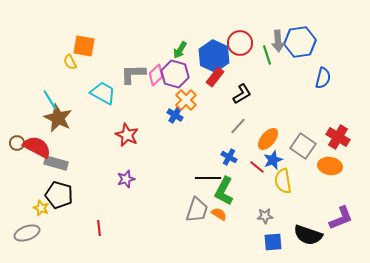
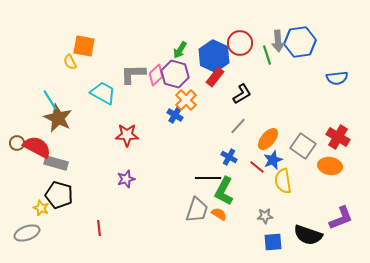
blue semicircle at (323, 78): moved 14 px right; rotated 70 degrees clockwise
red star at (127, 135): rotated 25 degrees counterclockwise
